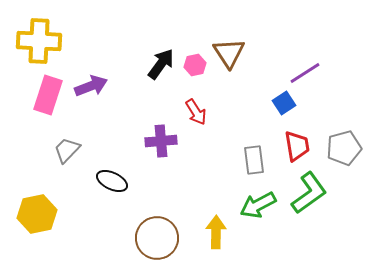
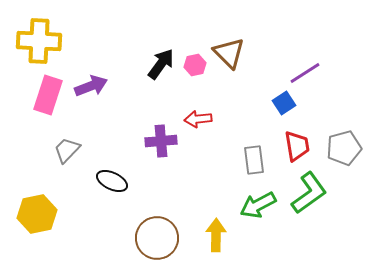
brown triangle: rotated 12 degrees counterclockwise
red arrow: moved 2 px right, 7 px down; rotated 116 degrees clockwise
yellow arrow: moved 3 px down
